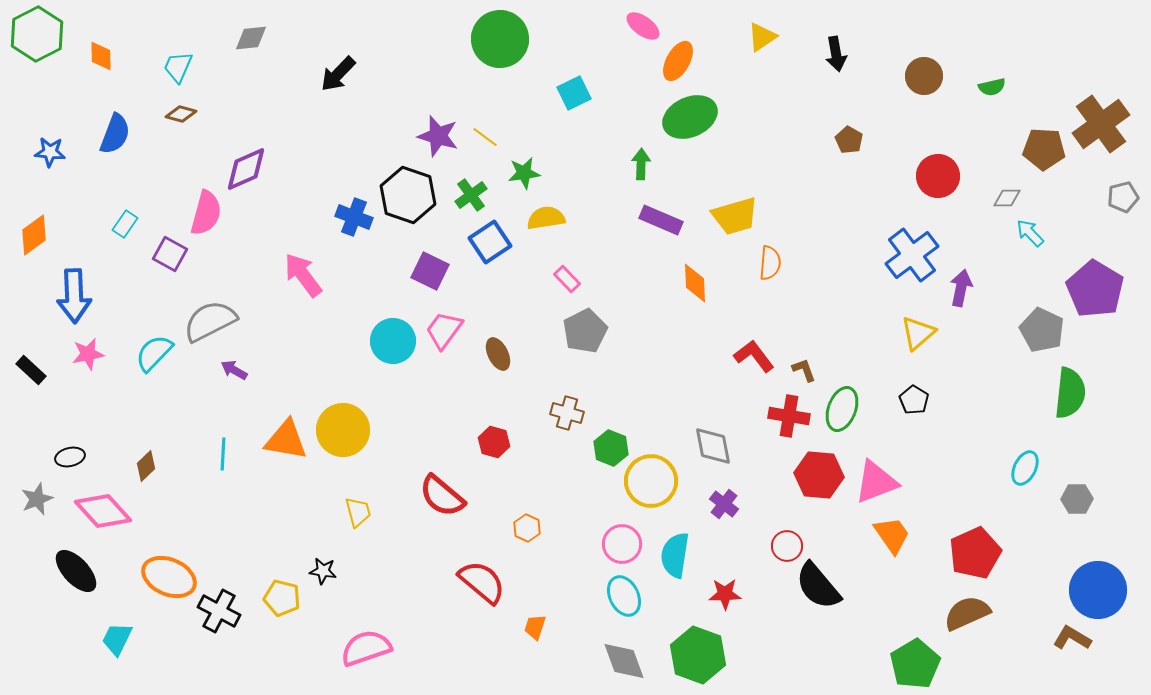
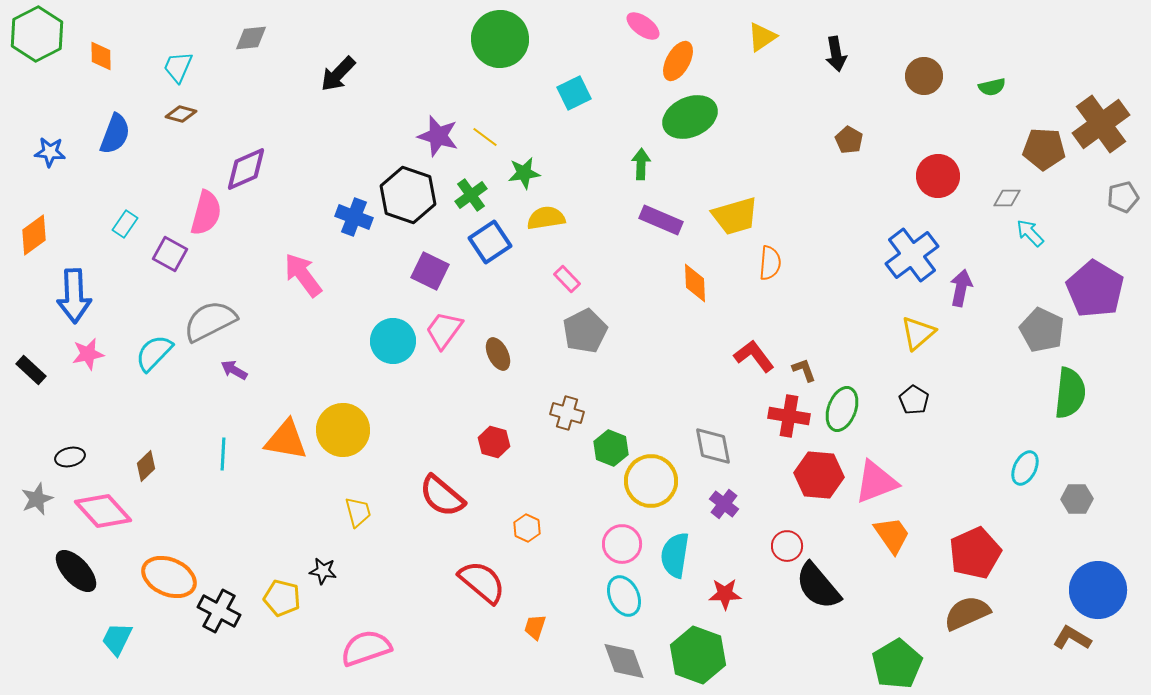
green pentagon at (915, 664): moved 18 px left
